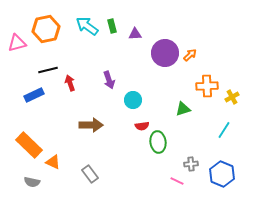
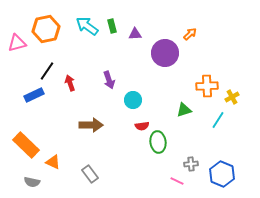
orange arrow: moved 21 px up
black line: moved 1 px left, 1 px down; rotated 42 degrees counterclockwise
green triangle: moved 1 px right, 1 px down
cyan line: moved 6 px left, 10 px up
orange rectangle: moved 3 px left
